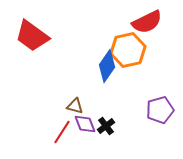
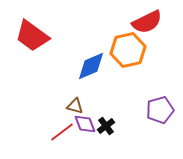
blue diamond: moved 16 px left; rotated 32 degrees clockwise
red line: rotated 20 degrees clockwise
